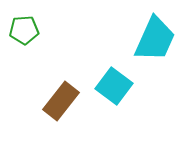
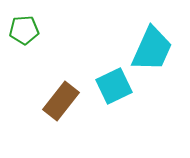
cyan trapezoid: moved 3 px left, 10 px down
cyan square: rotated 27 degrees clockwise
